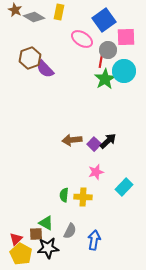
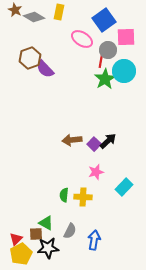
yellow pentagon: rotated 15 degrees clockwise
